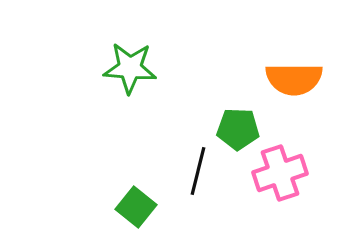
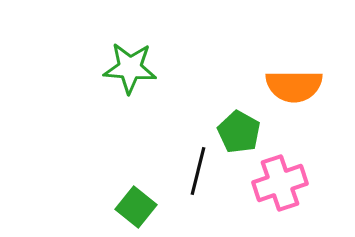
orange semicircle: moved 7 px down
green pentagon: moved 1 px right, 3 px down; rotated 27 degrees clockwise
pink cross: moved 10 px down
